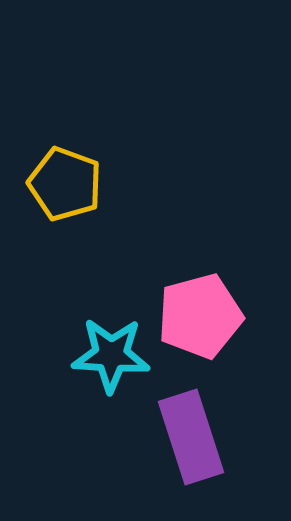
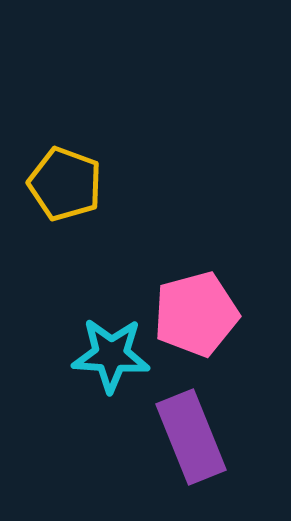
pink pentagon: moved 4 px left, 2 px up
purple rectangle: rotated 4 degrees counterclockwise
